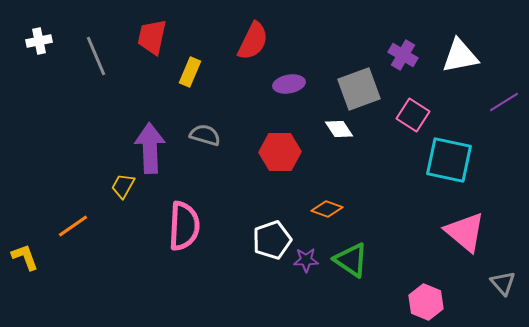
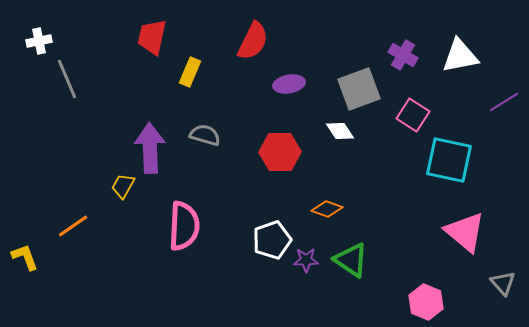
gray line: moved 29 px left, 23 px down
white diamond: moved 1 px right, 2 px down
